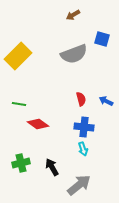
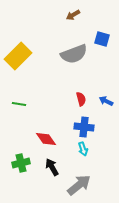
red diamond: moved 8 px right, 15 px down; rotated 20 degrees clockwise
